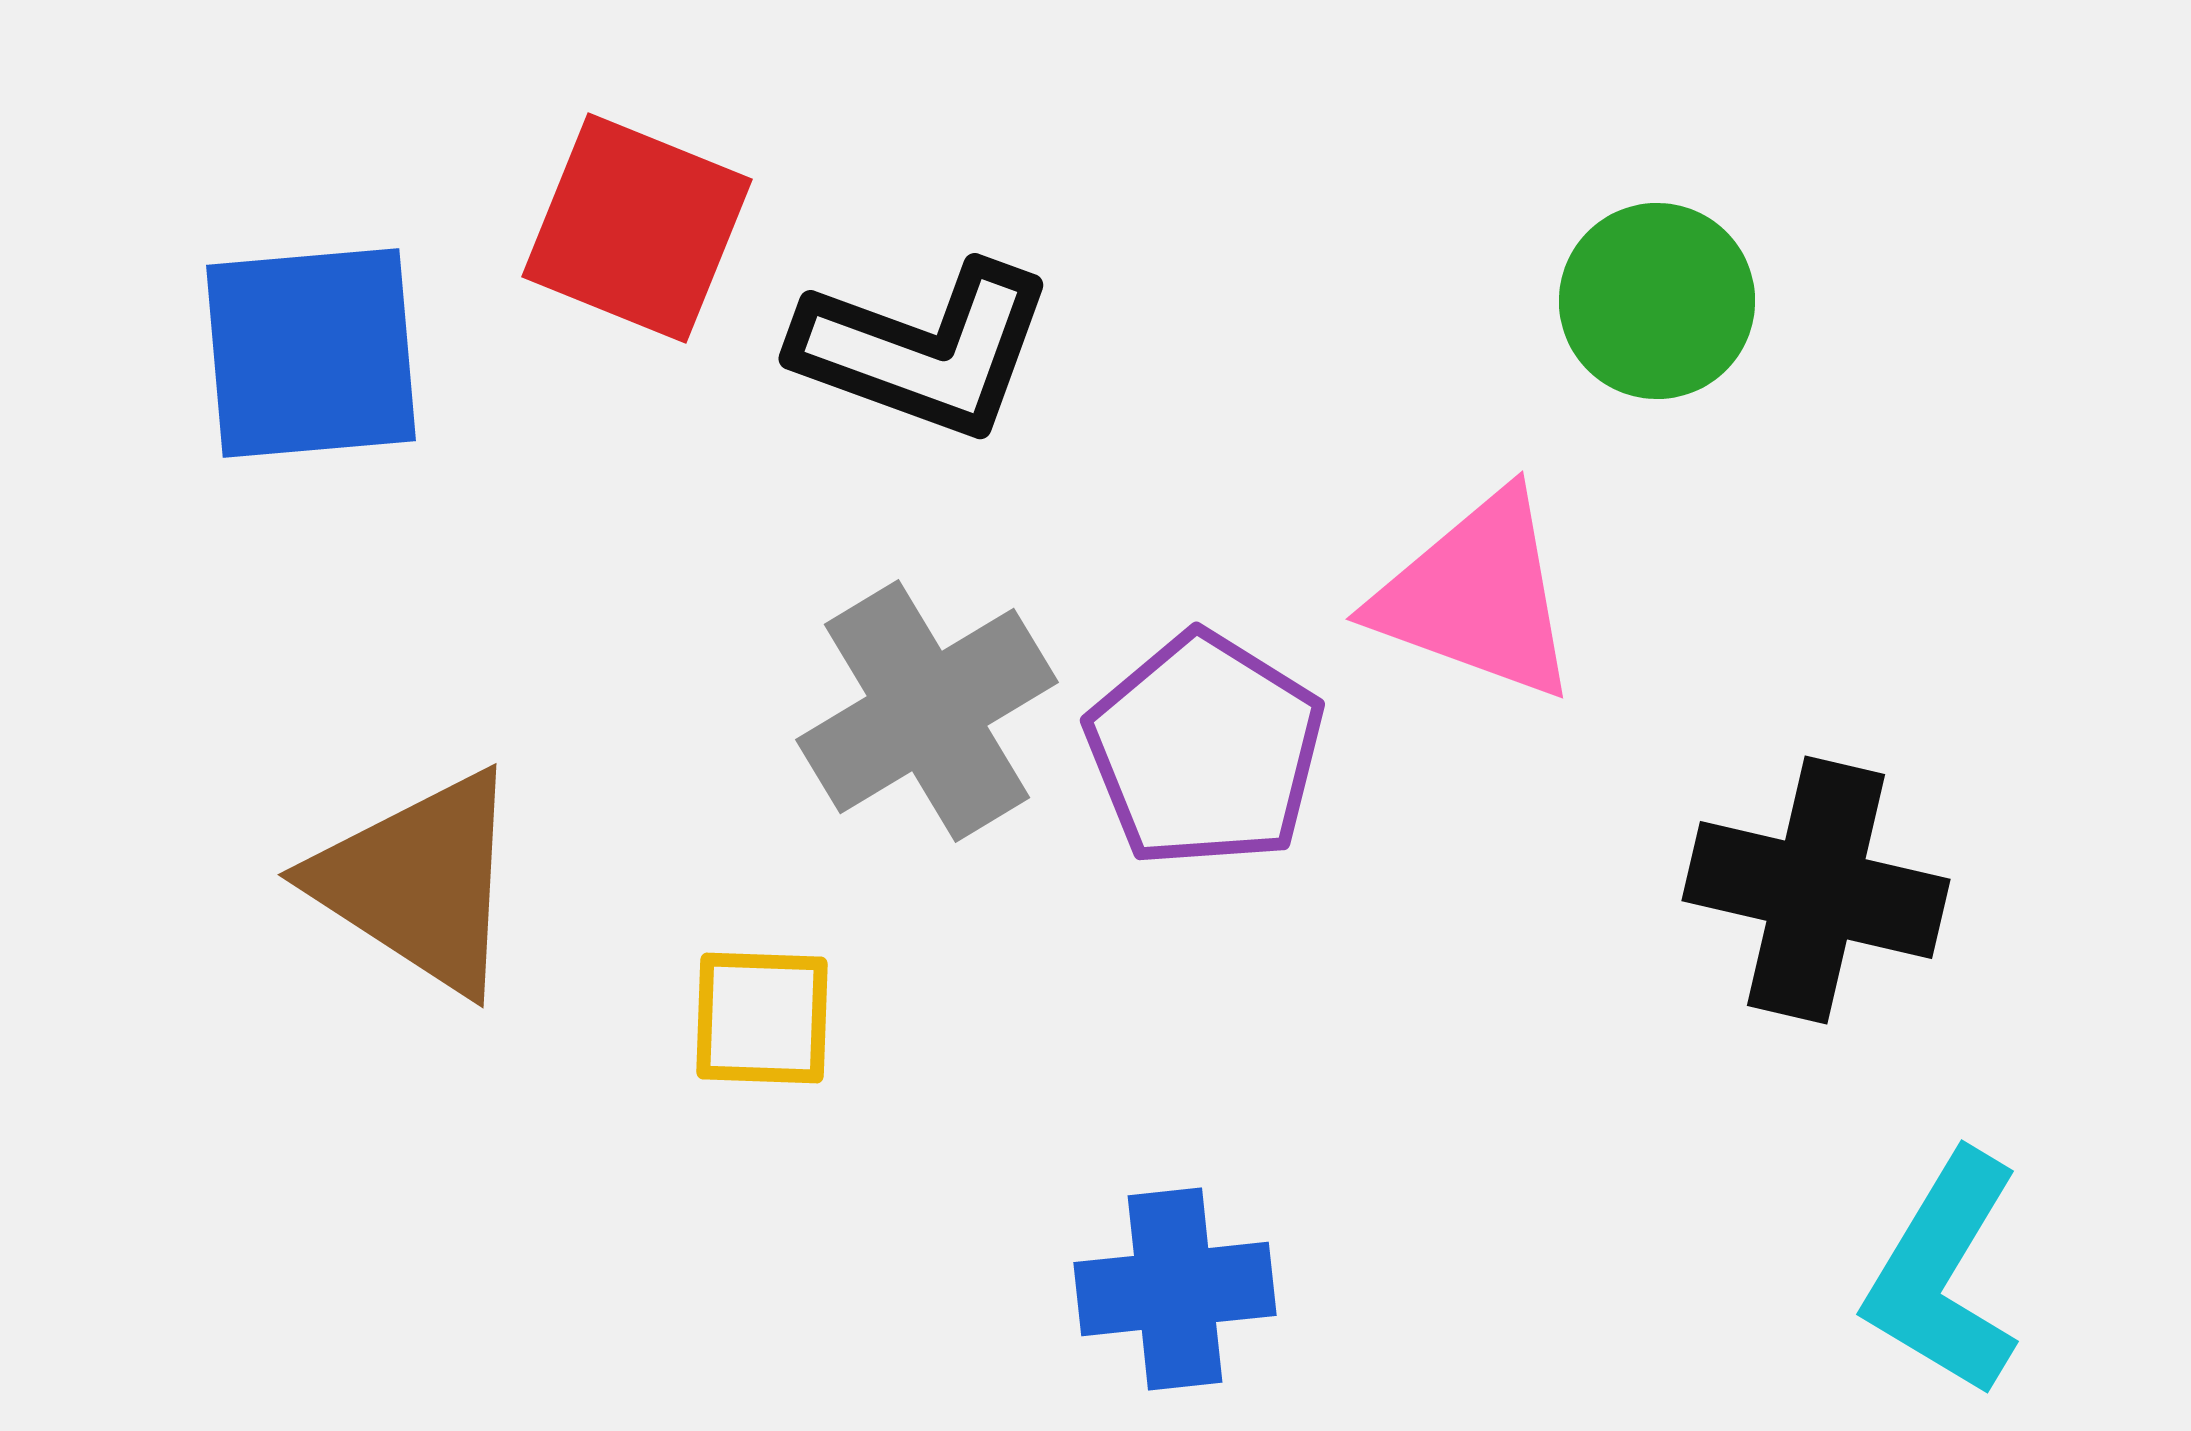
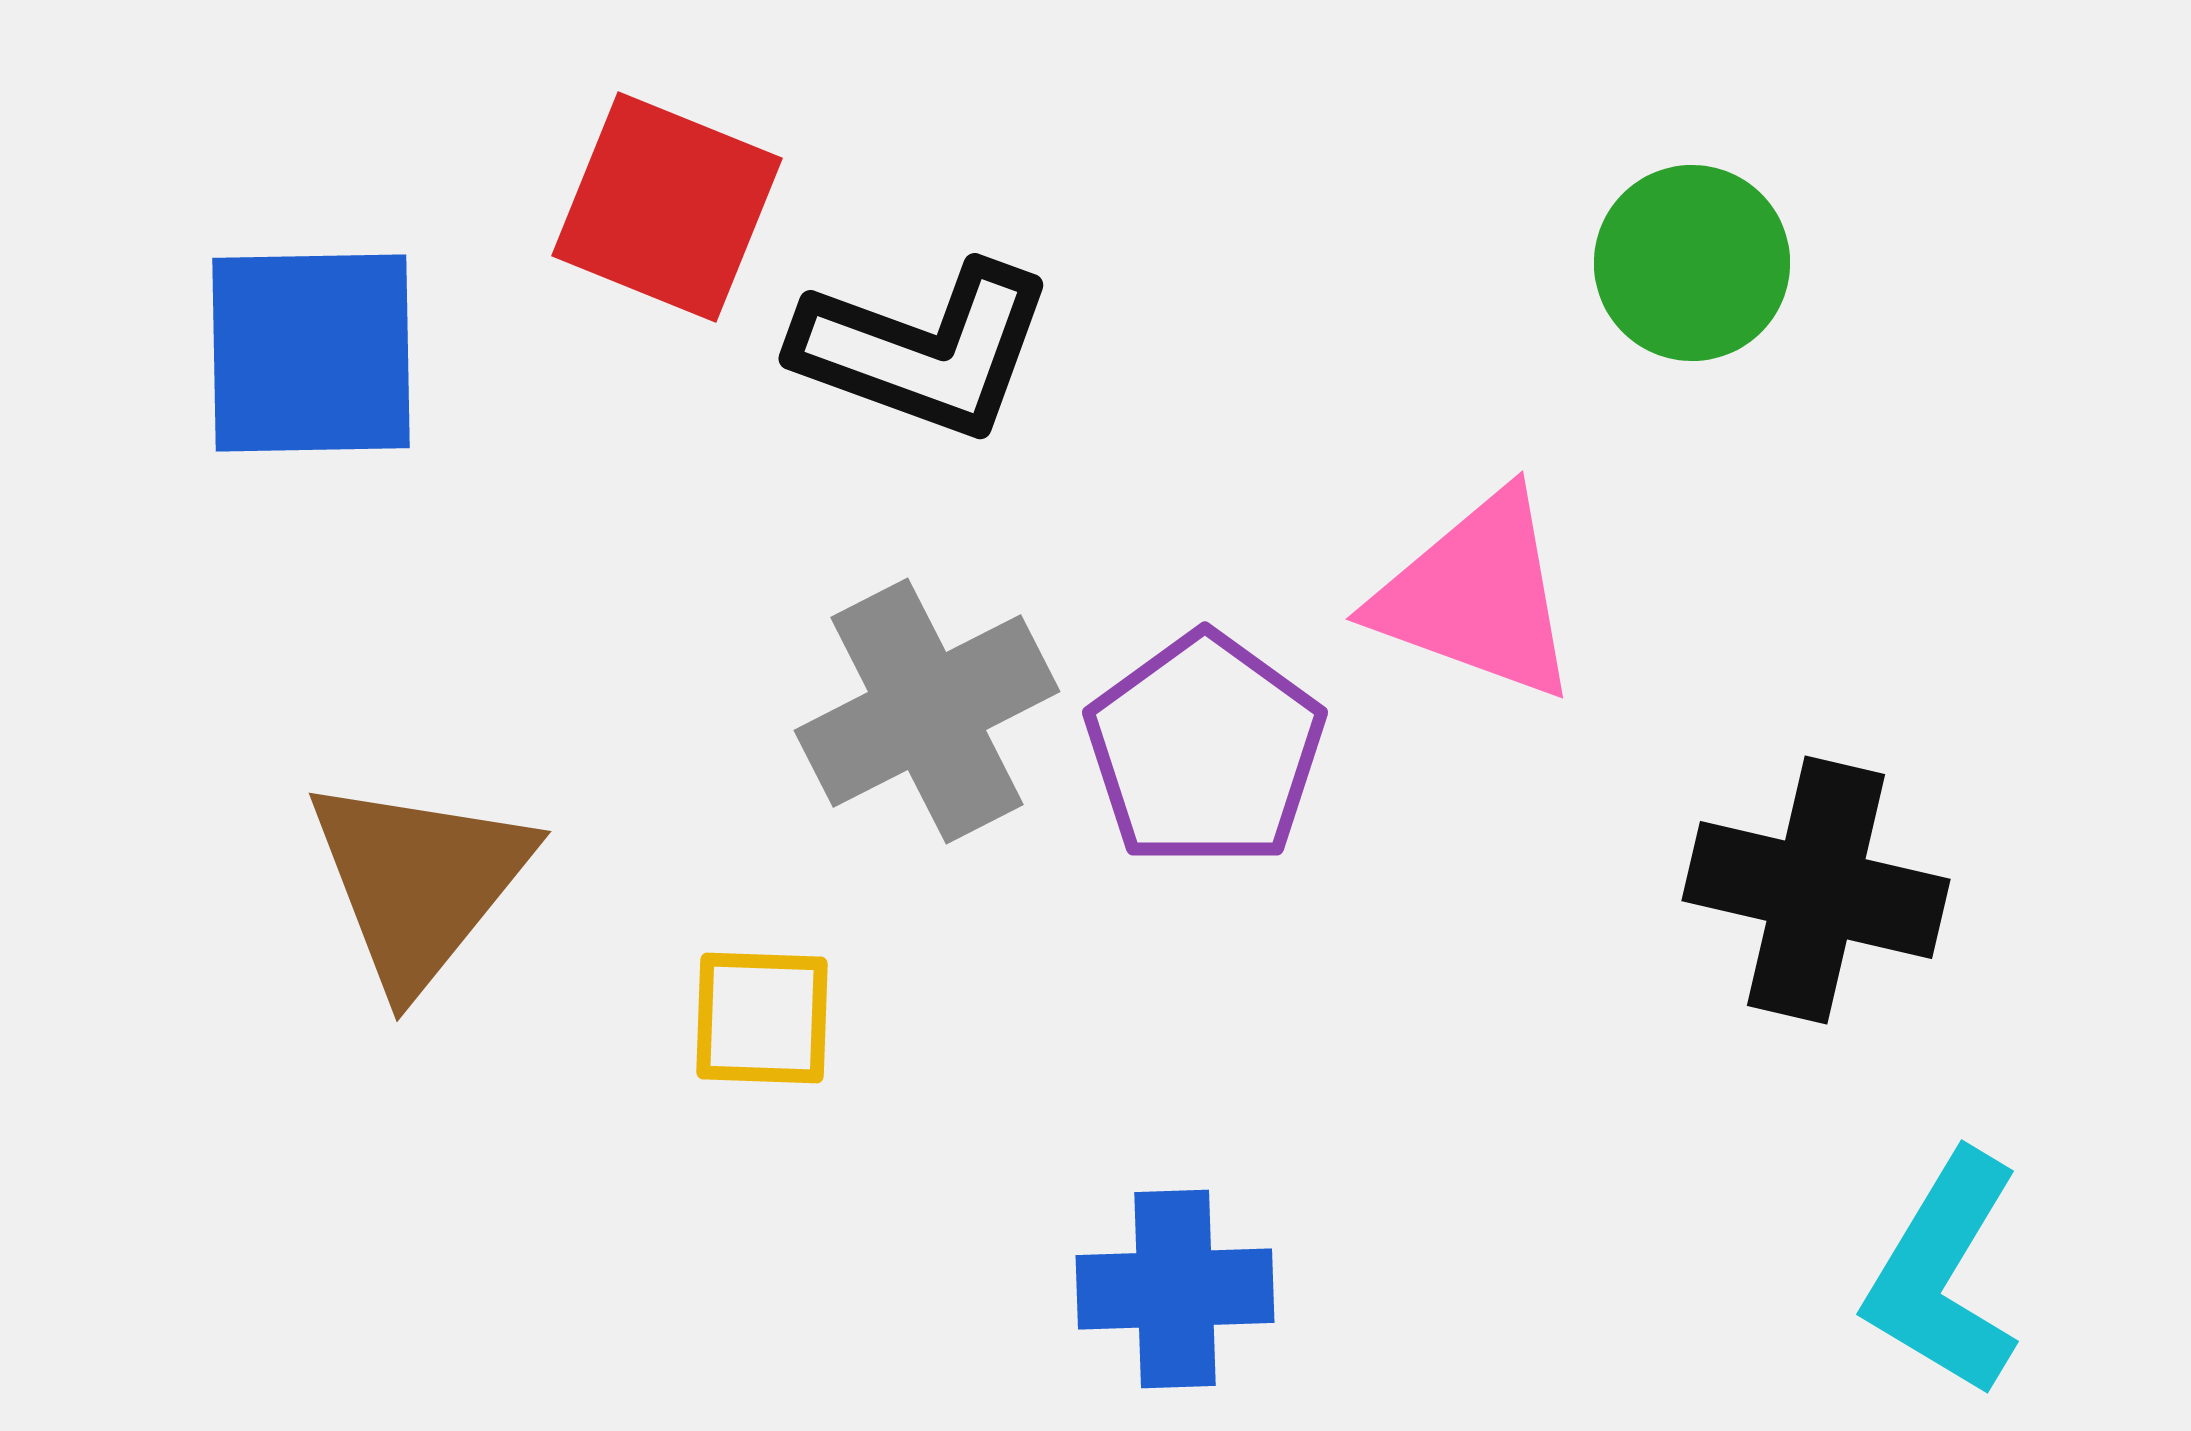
red square: moved 30 px right, 21 px up
green circle: moved 35 px right, 38 px up
blue square: rotated 4 degrees clockwise
gray cross: rotated 4 degrees clockwise
purple pentagon: rotated 4 degrees clockwise
brown triangle: rotated 36 degrees clockwise
blue cross: rotated 4 degrees clockwise
